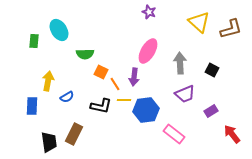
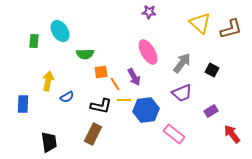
purple star: rotated 16 degrees counterclockwise
yellow triangle: moved 1 px right, 1 px down
cyan ellipse: moved 1 px right, 1 px down
pink ellipse: moved 1 px down; rotated 60 degrees counterclockwise
gray arrow: moved 2 px right; rotated 40 degrees clockwise
orange square: rotated 32 degrees counterclockwise
purple arrow: rotated 36 degrees counterclockwise
purple trapezoid: moved 3 px left, 1 px up
blue rectangle: moved 9 px left, 2 px up
brown rectangle: moved 19 px right
